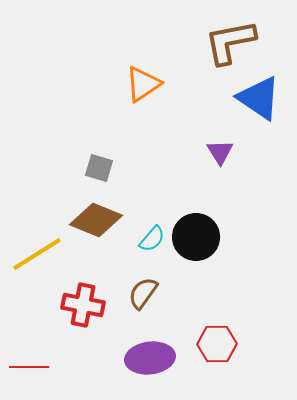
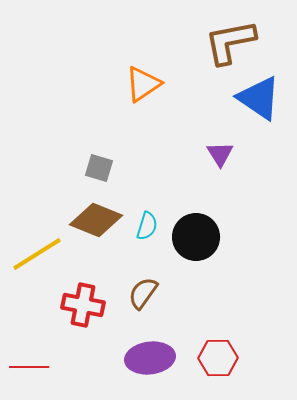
purple triangle: moved 2 px down
cyan semicircle: moved 5 px left, 13 px up; rotated 24 degrees counterclockwise
red hexagon: moved 1 px right, 14 px down
